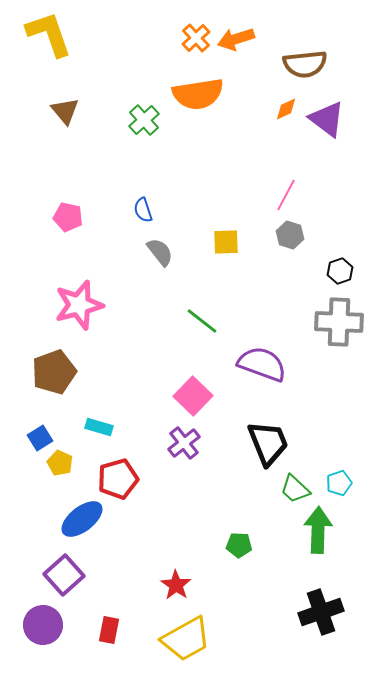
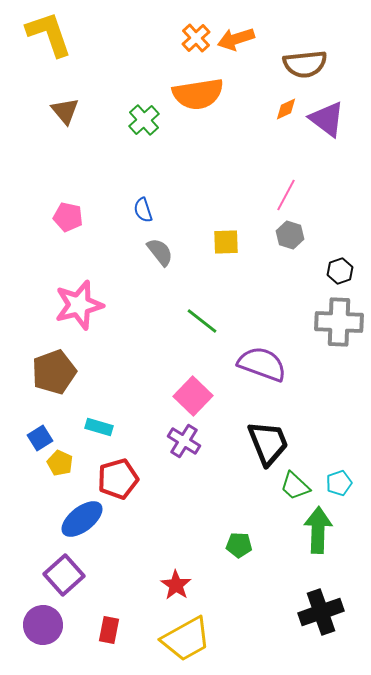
purple cross: moved 2 px up; rotated 20 degrees counterclockwise
green trapezoid: moved 3 px up
